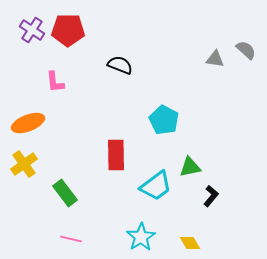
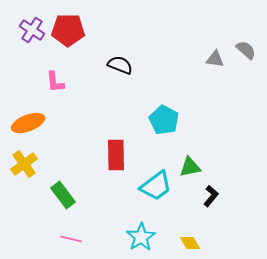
green rectangle: moved 2 px left, 2 px down
